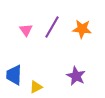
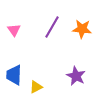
pink triangle: moved 12 px left
